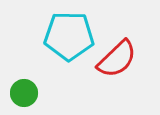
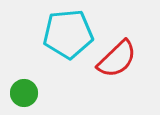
cyan pentagon: moved 1 px left, 2 px up; rotated 6 degrees counterclockwise
